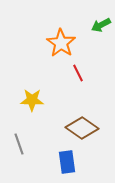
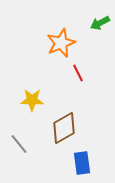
green arrow: moved 1 px left, 2 px up
orange star: rotated 16 degrees clockwise
brown diamond: moved 18 px left; rotated 64 degrees counterclockwise
gray line: rotated 20 degrees counterclockwise
blue rectangle: moved 15 px right, 1 px down
